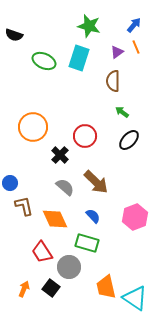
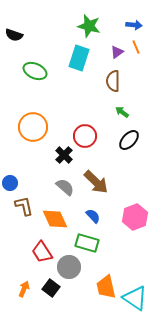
blue arrow: rotated 56 degrees clockwise
green ellipse: moved 9 px left, 10 px down
black cross: moved 4 px right
